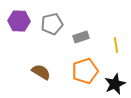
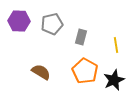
gray rectangle: rotated 56 degrees counterclockwise
orange pentagon: rotated 25 degrees counterclockwise
black star: moved 1 px left, 4 px up
